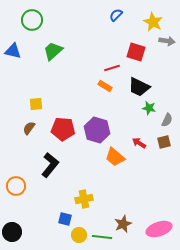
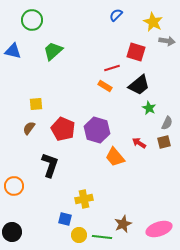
black trapezoid: moved 2 px up; rotated 65 degrees counterclockwise
green star: rotated 16 degrees clockwise
gray semicircle: moved 3 px down
red pentagon: rotated 20 degrees clockwise
orange trapezoid: rotated 10 degrees clockwise
black L-shape: rotated 20 degrees counterclockwise
orange circle: moved 2 px left
